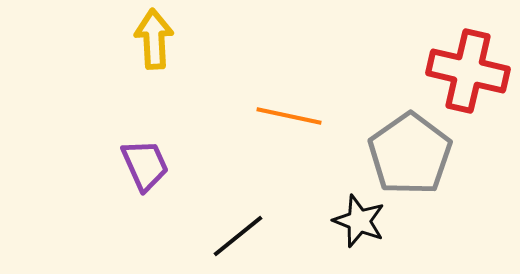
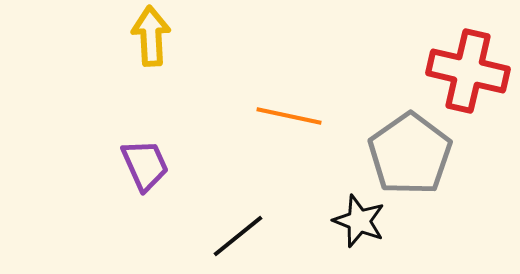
yellow arrow: moved 3 px left, 3 px up
